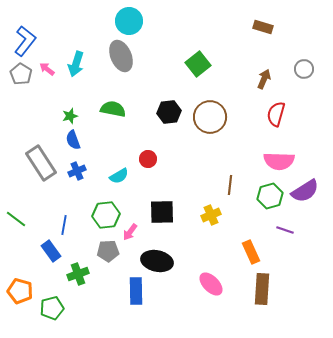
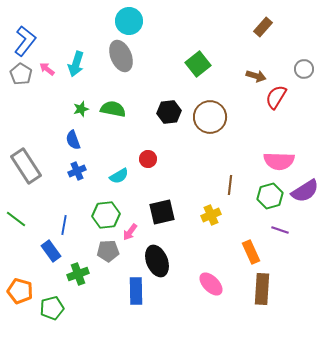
brown rectangle at (263, 27): rotated 66 degrees counterclockwise
brown arrow at (264, 79): moved 8 px left, 3 px up; rotated 84 degrees clockwise
red semicircle at (276, 114): moved 17 px up; rotated 15 degrees clockwise
green star at (70, 116): moved 11 px right, 7 px up
gray rectangle at (41, 163): moved 15 px left, 3 px down
black square at (162, 212): rotated 12 degrees counterclockwise
purple line at (285, 230): moved 5 px left
black ellipse at (157, 261): rotated 56 degrees clockwise
